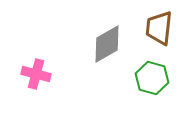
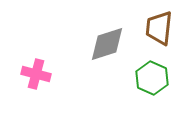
gray diamond: rotated 12 degrees clockwise
green hexagon: rotated 8 degrees clockwise
